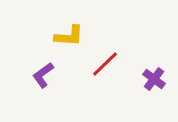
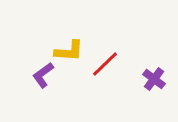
yellow L-shape: moved 15 px down
